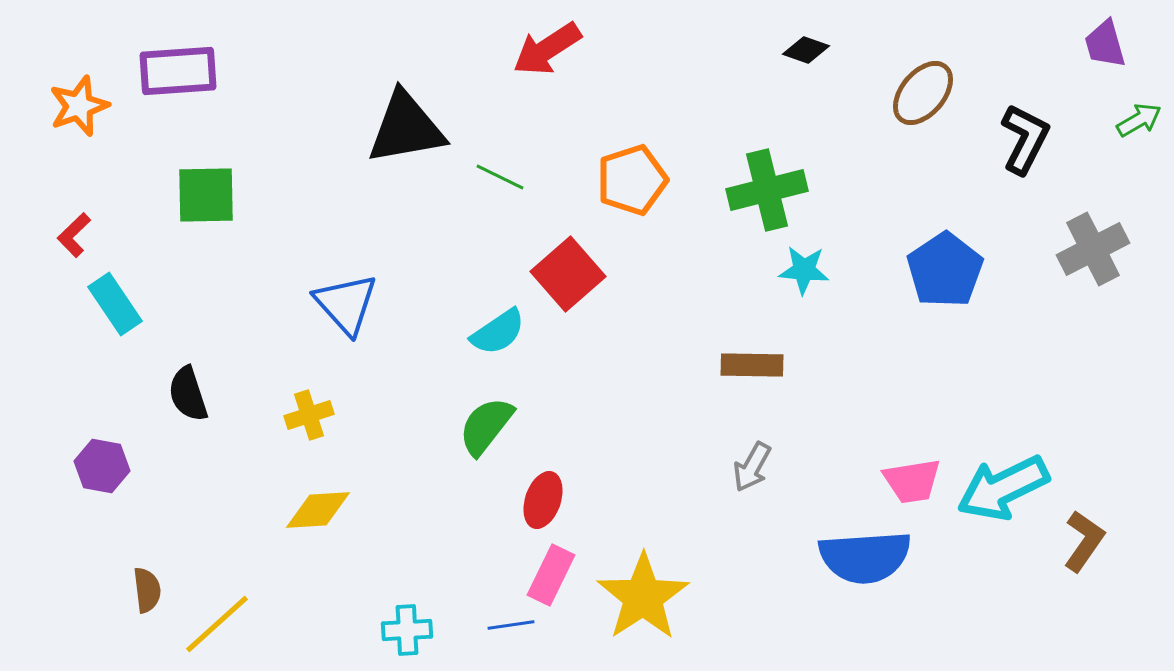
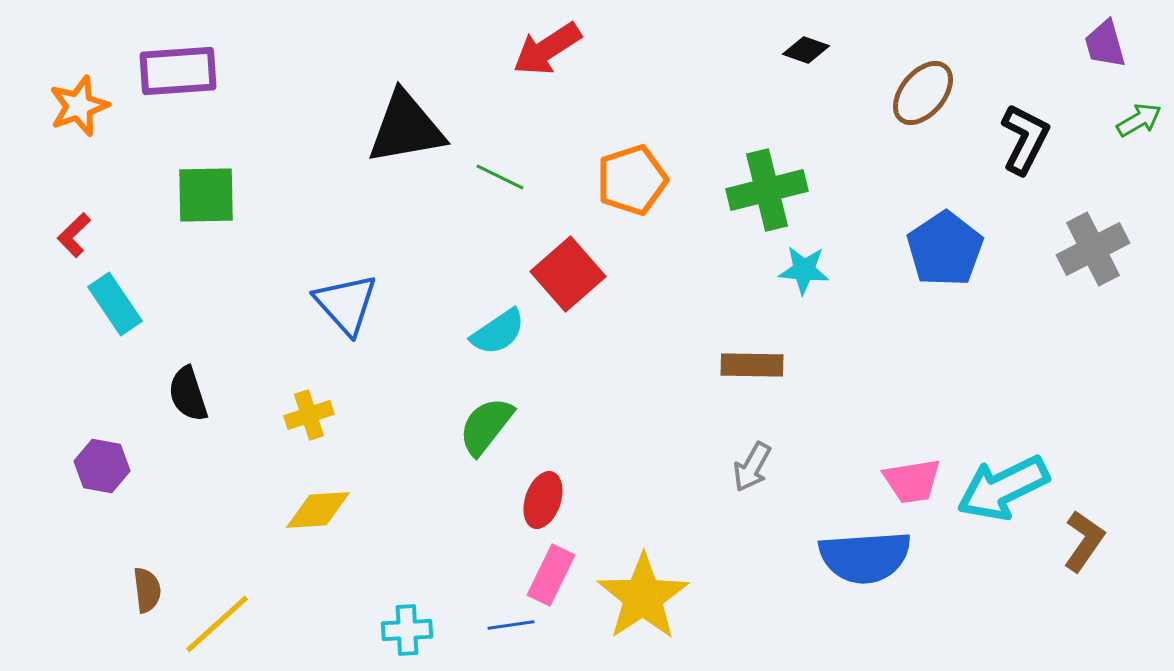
blue pentagon: moved 21 px up
